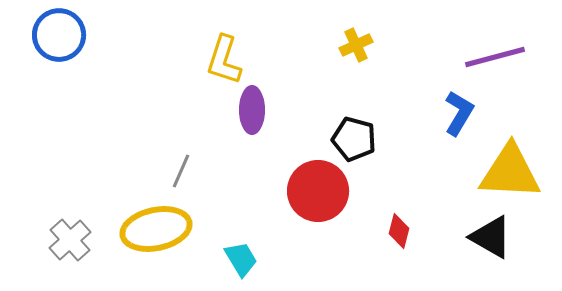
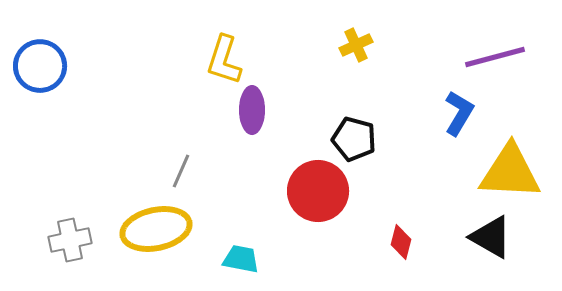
blue circle: moved 19 px left, 31 px down
red diamond: moved 2 px right, 11 px down
gray cross: rotated 30 degrees clockwise
cyan trapezoid: rotated 48 degrees counterclockwise
